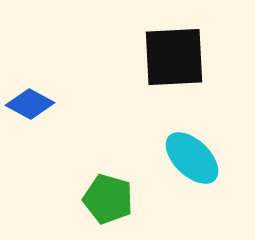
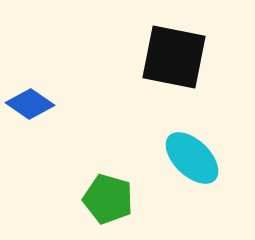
black square: rotated 14 degrees clockwise
blue diamond: rotated 6 degrees clockwise
